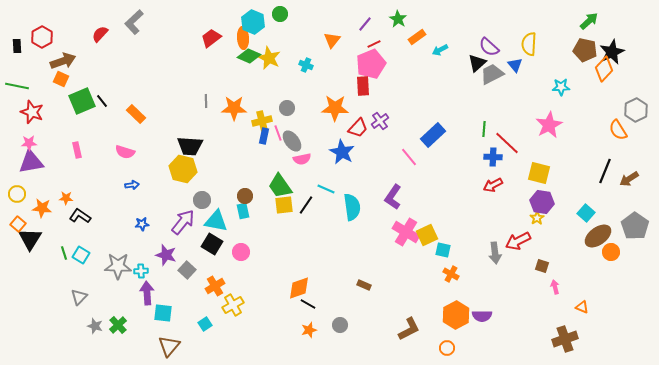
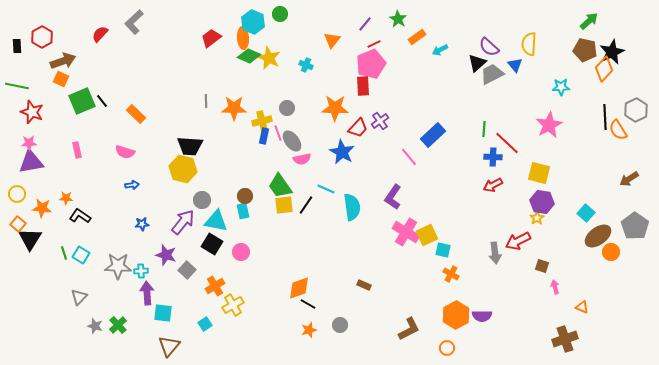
black line at (605, 171): moved 54 px up; rotated 25 degrees counterclockwise
